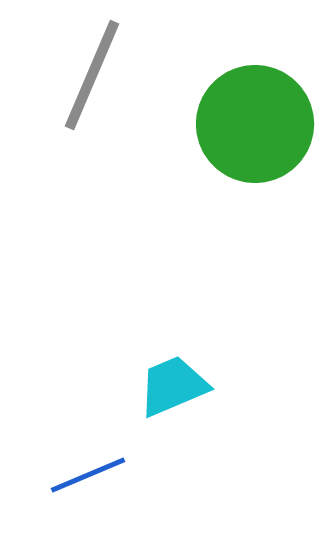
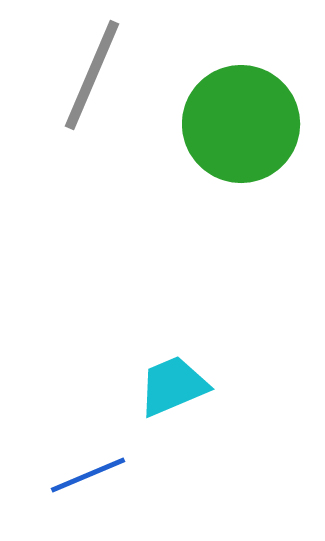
green circle: moved 14 px left
